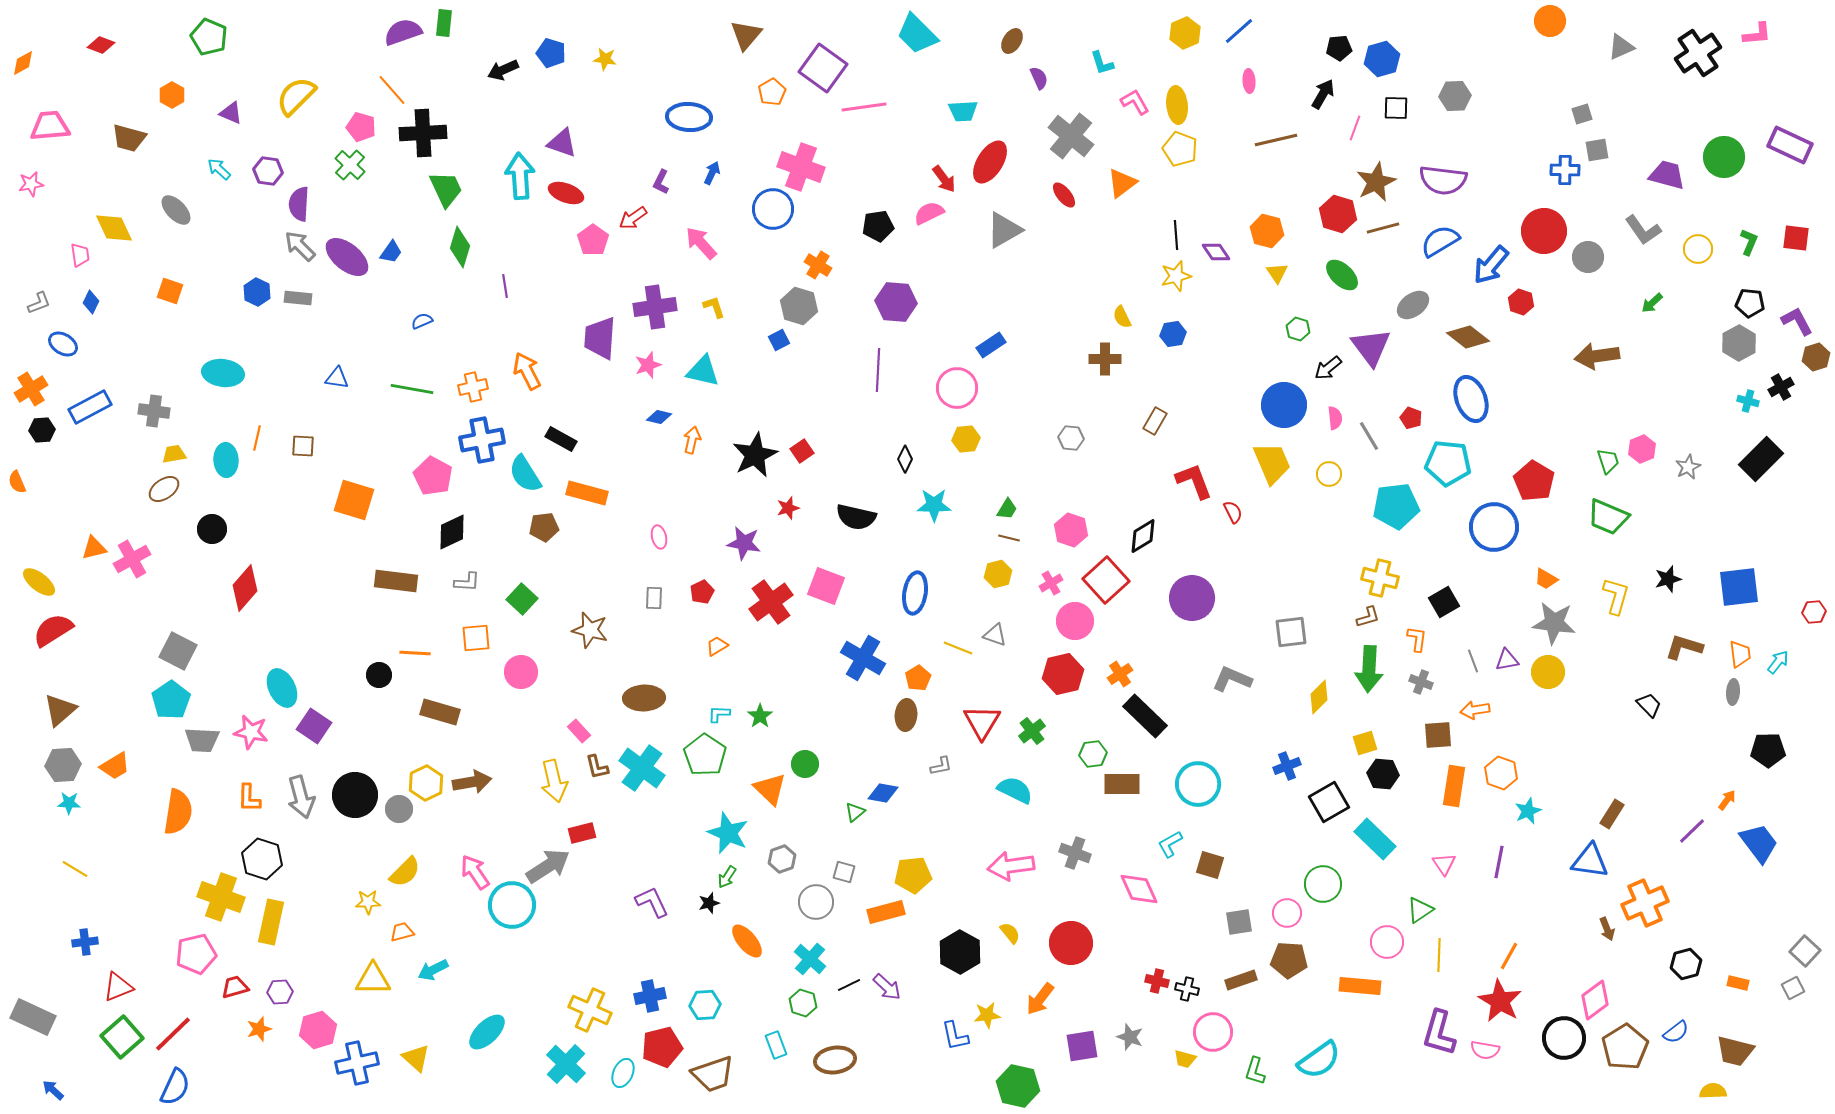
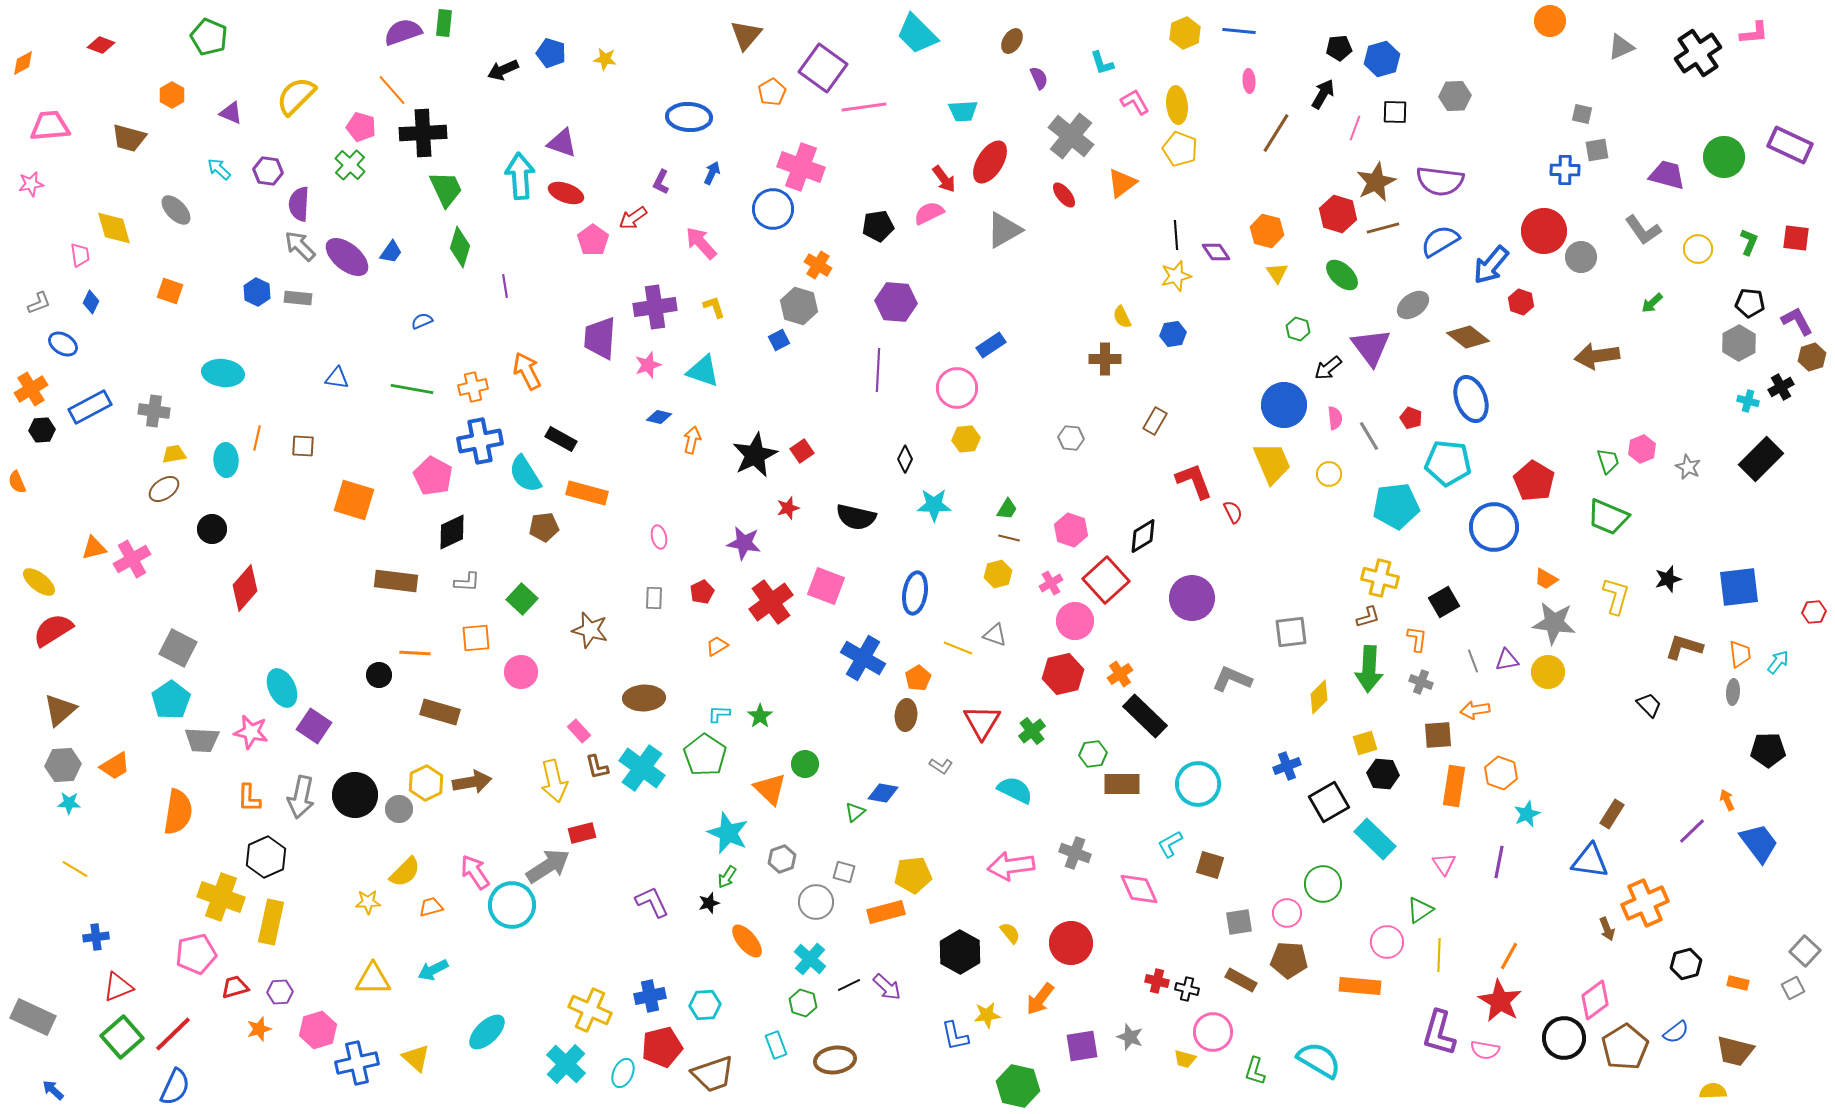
blue line at (1239, 31): rotated 48 degrees clockwise
pink L-shape at (1757, 34): moved 3 px left, 1 px up
black square at (1396, 108): moved 1 px left, 4 px down
gray square at (1582, 114): rotated 30 degrees clockwise
brown line at (1276, 140): moved 7 px up; rotated 45 degrees counterclockwise
purple semicircle at (1443, 180): moved 3 px left, 1 px down
yellow diamond at (114, 228): rotated 9 degrees clockwise
gray circle at (1588, 257): moved 7 px left
brown hexagon at (1816, 357): moved 4 px left
cyan triangle at (703, 371): rotated 6 degrees clockwise
blue cross at (482, 440): moved 2 px left, 1 px down
gray star at (1688, 467): rotated 20 degrees counterclockwise
gray square at (178, 651): moved 3 px up
gray L-shape at (941, 766): rotated 45 degrees clockwise
gray arrow at (301, 797): rotated 27 degrees clockwise
orange arrow at (1727, 800): rotated 60 degrees counterclockwise
cyan star at (1528, 811): moved 1 px left, 3 px down
black hexagon at (262, 859): moved 4 px right, 2 px up; rotated 18 degrees clockwise
orange trapezoid at (402, 932): moved 29 px right, 25 px up
blue cross at (85, 942): moved 11 px right, 5 px up
brown rectangle at (1241, 980): rotated 48 degrees clockwise
cyan semicircle at (1319, 1060): rotated 114 degrees counterclockwise
